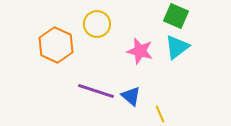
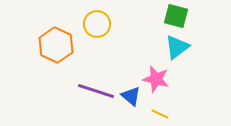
green square: rotated 10 degrees counterclockwise
pink star: moved 16 px right, 28 px down
yellow line: rotated 42 degrees counterclockwise
